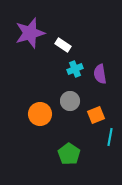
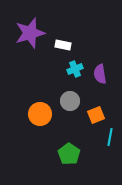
white rectangle: rotated 21 degrees counterclockwise
